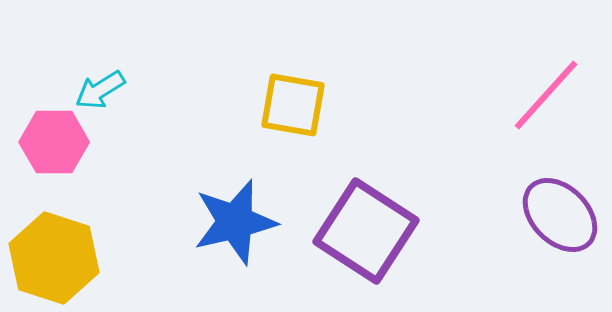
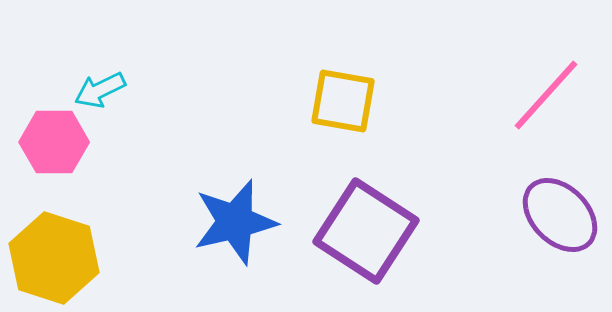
cyan arrow: rotated 6 degrees clockwise
yellow square: moved 50 px right, 4 px up
